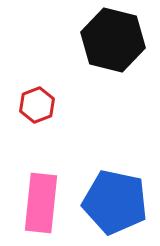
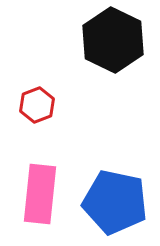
black hexagon: rotated 12 degrees clockwise
pink rectangle: moved 1 px left, 9 px up
